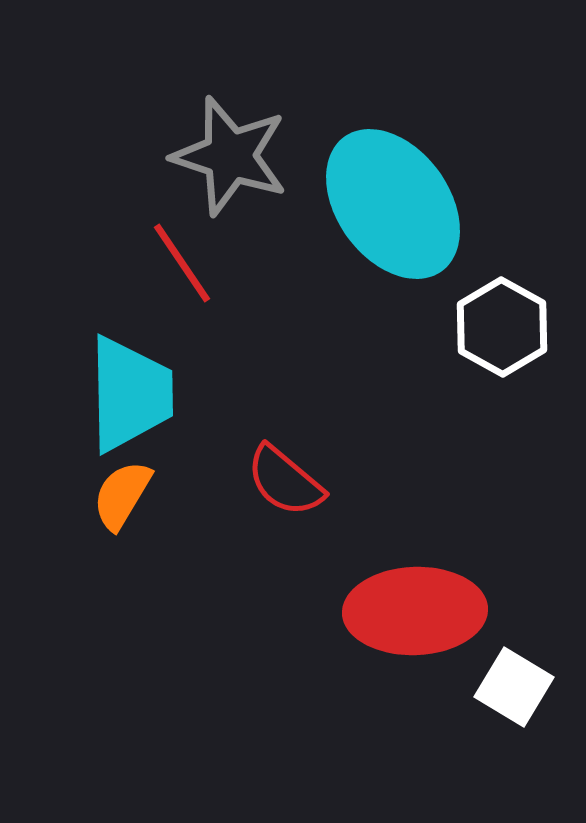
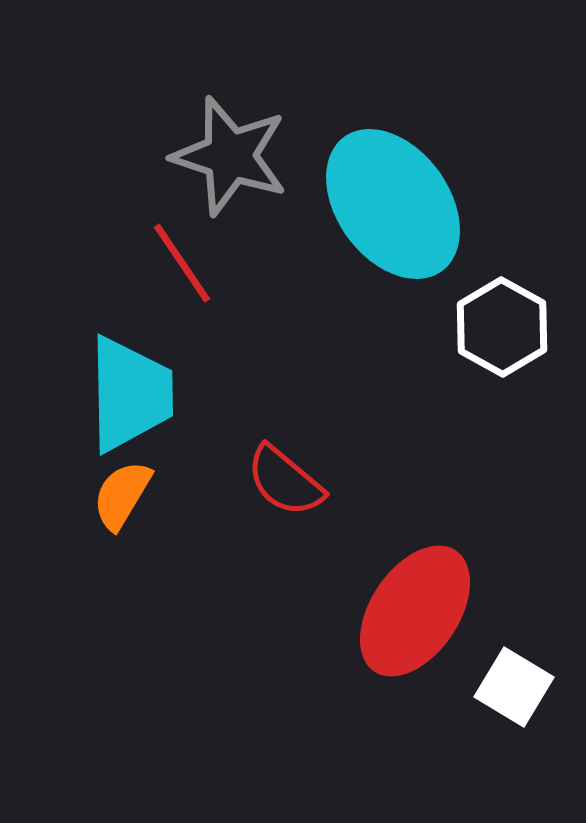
red ellipse: rotated 54 degrees counterclockwise
